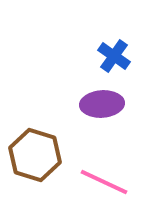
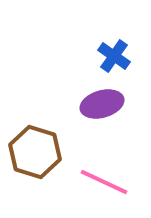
purple ellipse: rotated 12 degrees counterclockwise
brown hexagon: moved 3 px up
